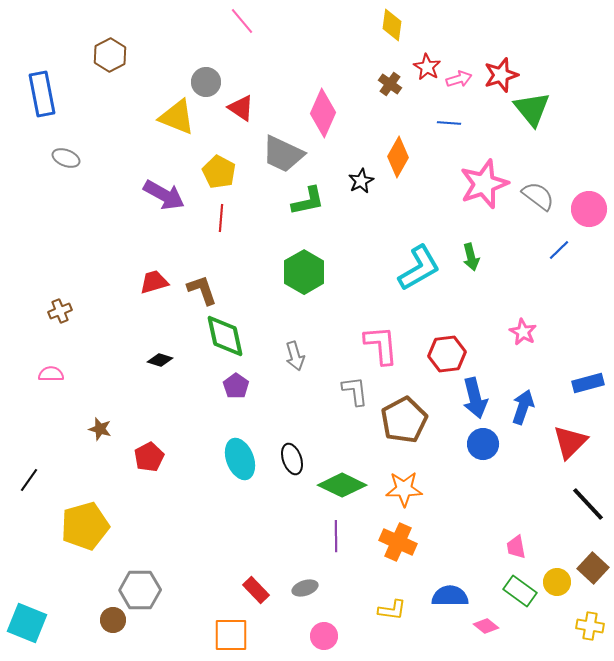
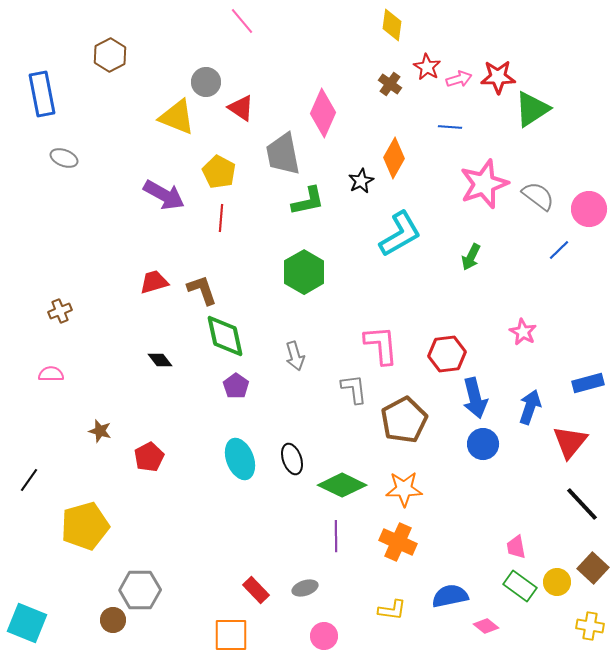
red star at (501, 75): moved 3 px left, 2 px down; rotated 16 degrees clockwise
green triangle at (532, 109): rotated 36 degrees clockwise
blue line at (449, 123): moved 1 px right, 4 px down
gray trapezoid at (283, 154): rotated 54 degrees clockwise
orange diamond at (398, 157): moved 4 px left, 1 px down
gray ellipse at (66, 158): moved 2 px left
green arrow at (471, 257): rotated 40 degrees clockwise
cyan L-shape at (419, 268): moved 19 px left, 34 px up
black diamond at (160, 360): rotated 35 degrees clockwise
gray L-shape at (355, 391): moved 1 px left, 2 px up
blue arrow at (523, 407): moved 7 px right
brown star at (100, 429): moved 2 px down
red triangle at (570, 442): rotated 6 degrees counterclockwise
black line at (588, 504): moved 6 px left
green rectangle at (520, 591): moved 5 px up
blue semicircle at (450, 596): rotated 12 degrees counterclockwise
